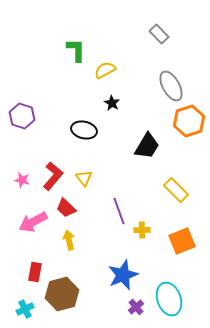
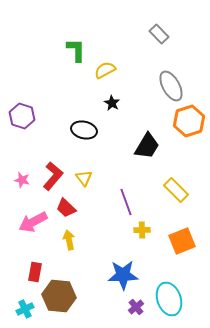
purple line: moved 7 px right, 9 px up
blue star: rotated 20 degrees clockwise
brown hexagon: moved 3 px left, 2 px down; rotated 20 degrees clockwise
